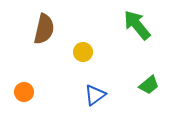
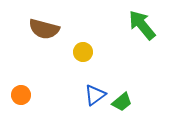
green arrow: moved 5 px right
brown semicircle: rotated 92 degrees clockwise
green trapezoid: moved 27 px left, 17 px down
orange circle: moved 3 px left, 3 px down
